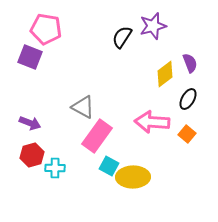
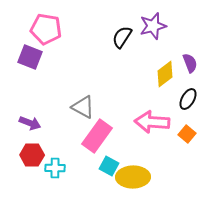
red hexagon: rotated 15 degrees clockwise
